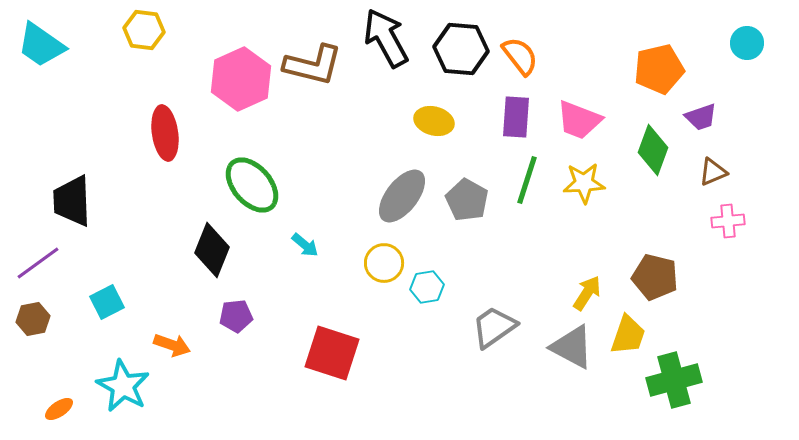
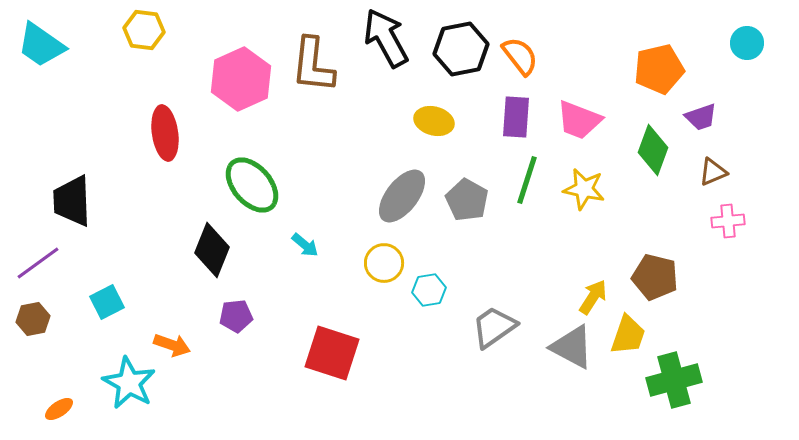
black hexagon at (461, 49): rotated 16 degrees counterclockwise
brown L-shape at (313, 65): rotated 82 degrees clockwise
yellow star at (584, 183): moved 6 px down; rotated 15 degrees clockwise
cyan hexagon at (427, 287): moved 2 px right, 3 px down
yellow arrow at (587, 293): moved 6 px right, 4 px down
cyan star at (123, 386): moved 6 px right, 3 px up
